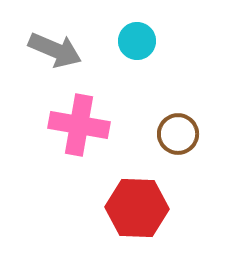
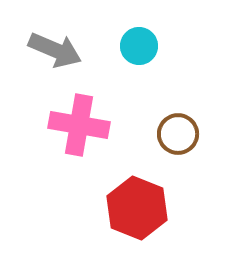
cyan circle: moved 2 px right, 5 px down
red hexagon: rotated 20 degrees clockwise
